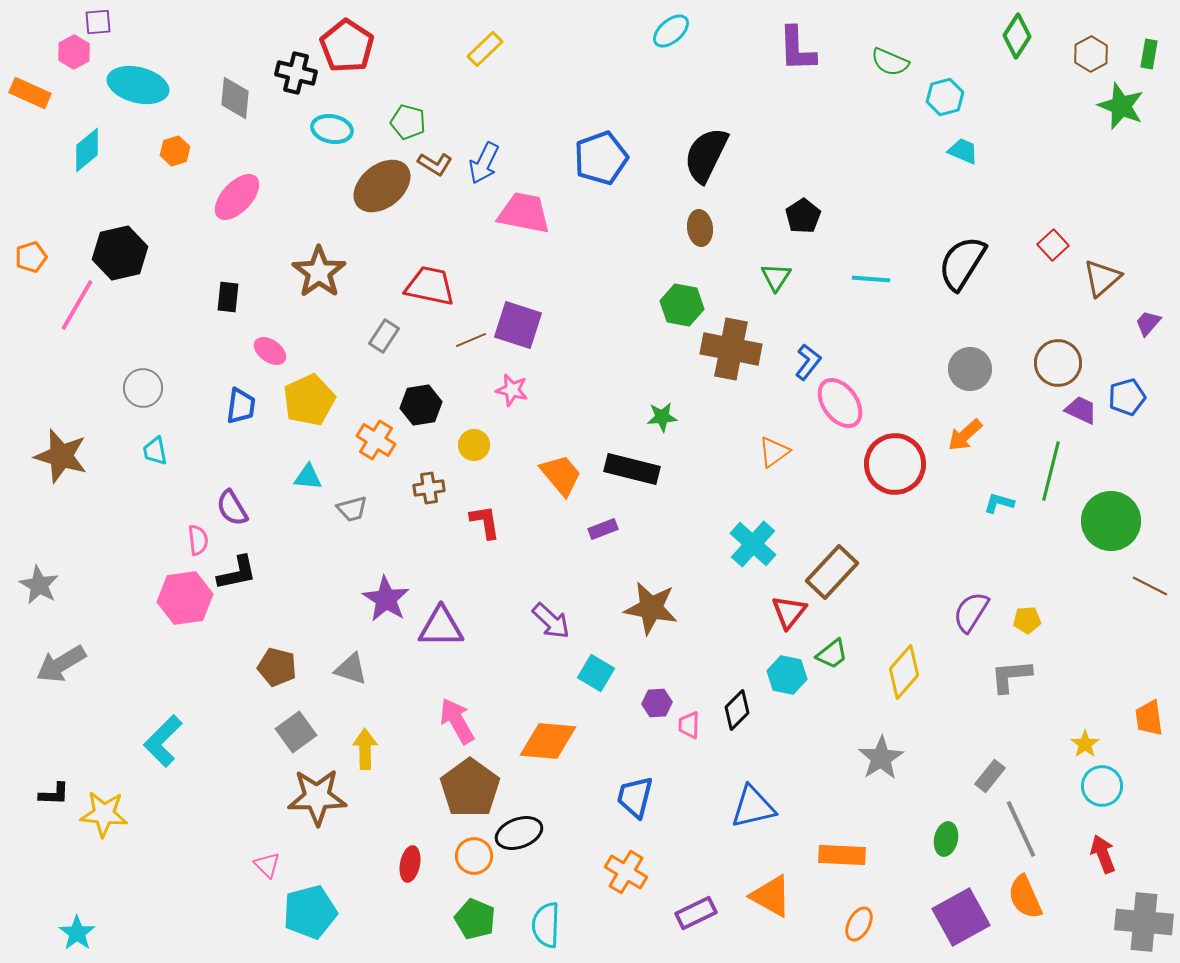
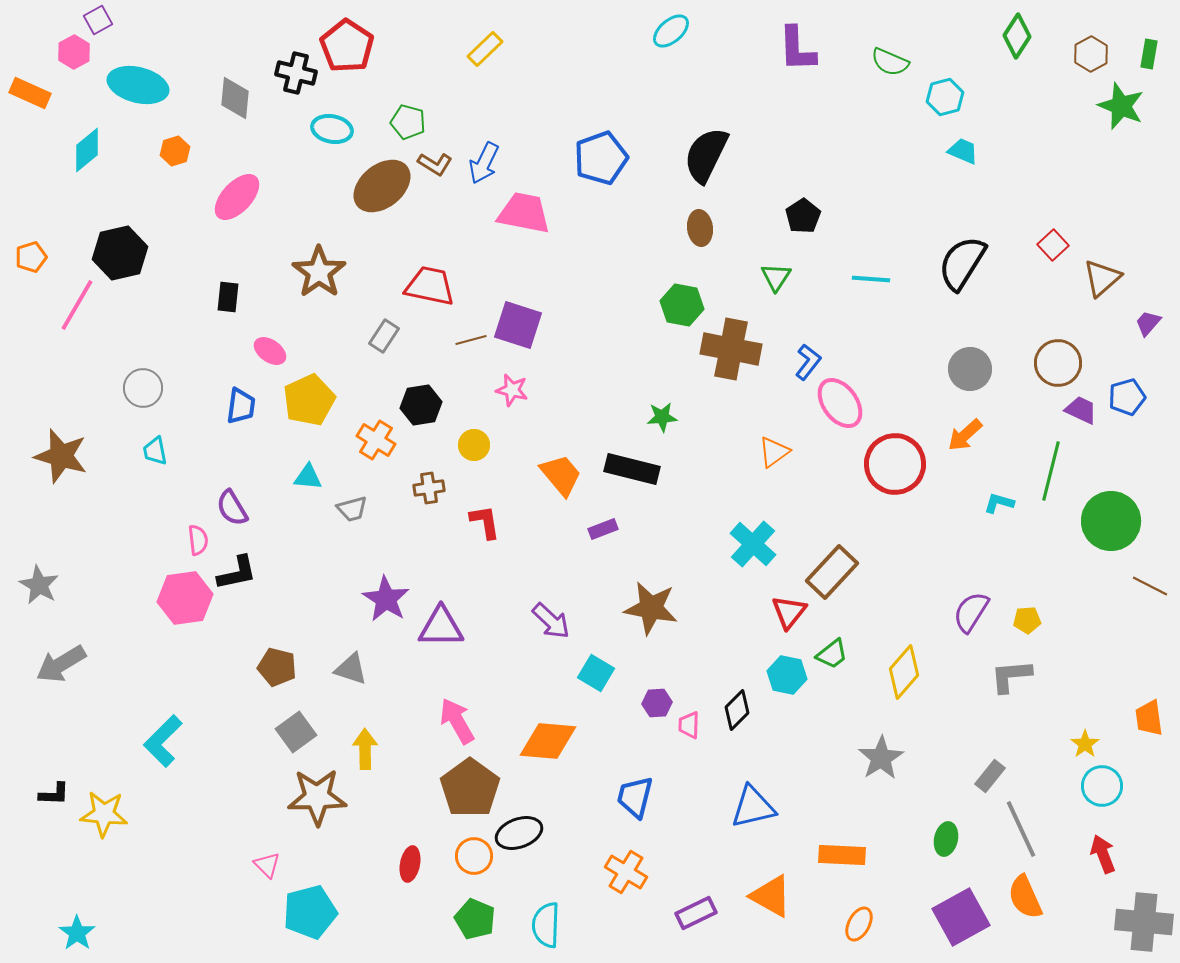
purple square at (98, 22): moved 2 px up; rotated 24 degrees counterclockwise
brown line at (471, 340): rotated 8 degrees clockwise
